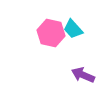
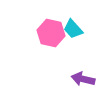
purple arrow: moved 4 px down; rotated 10 degrees counterclockwise
